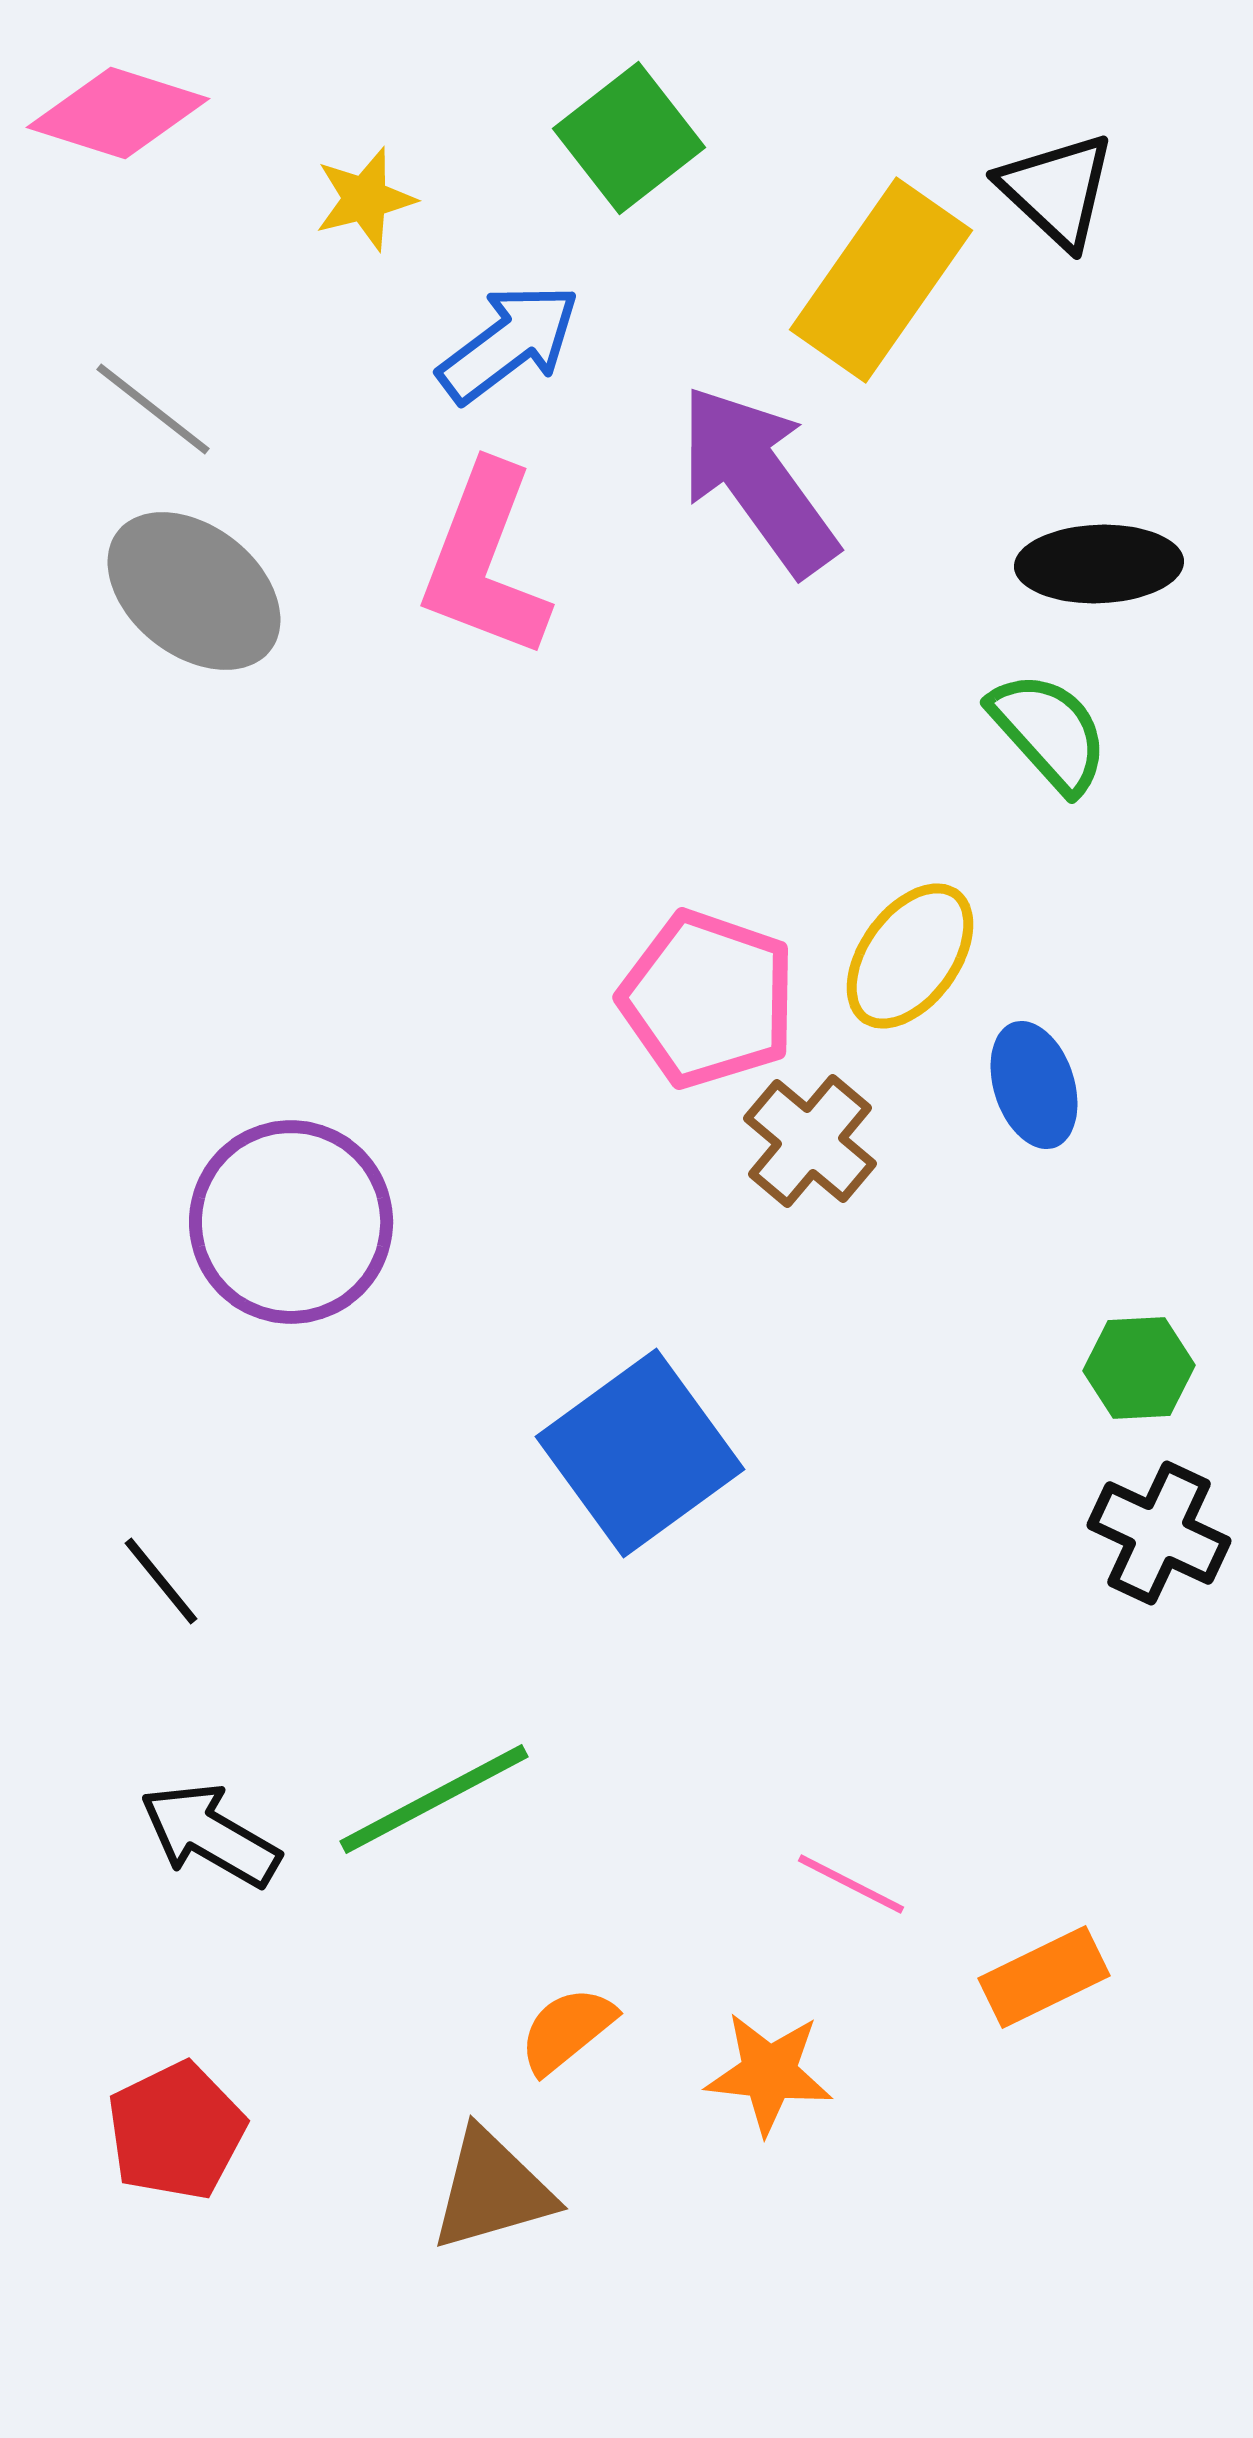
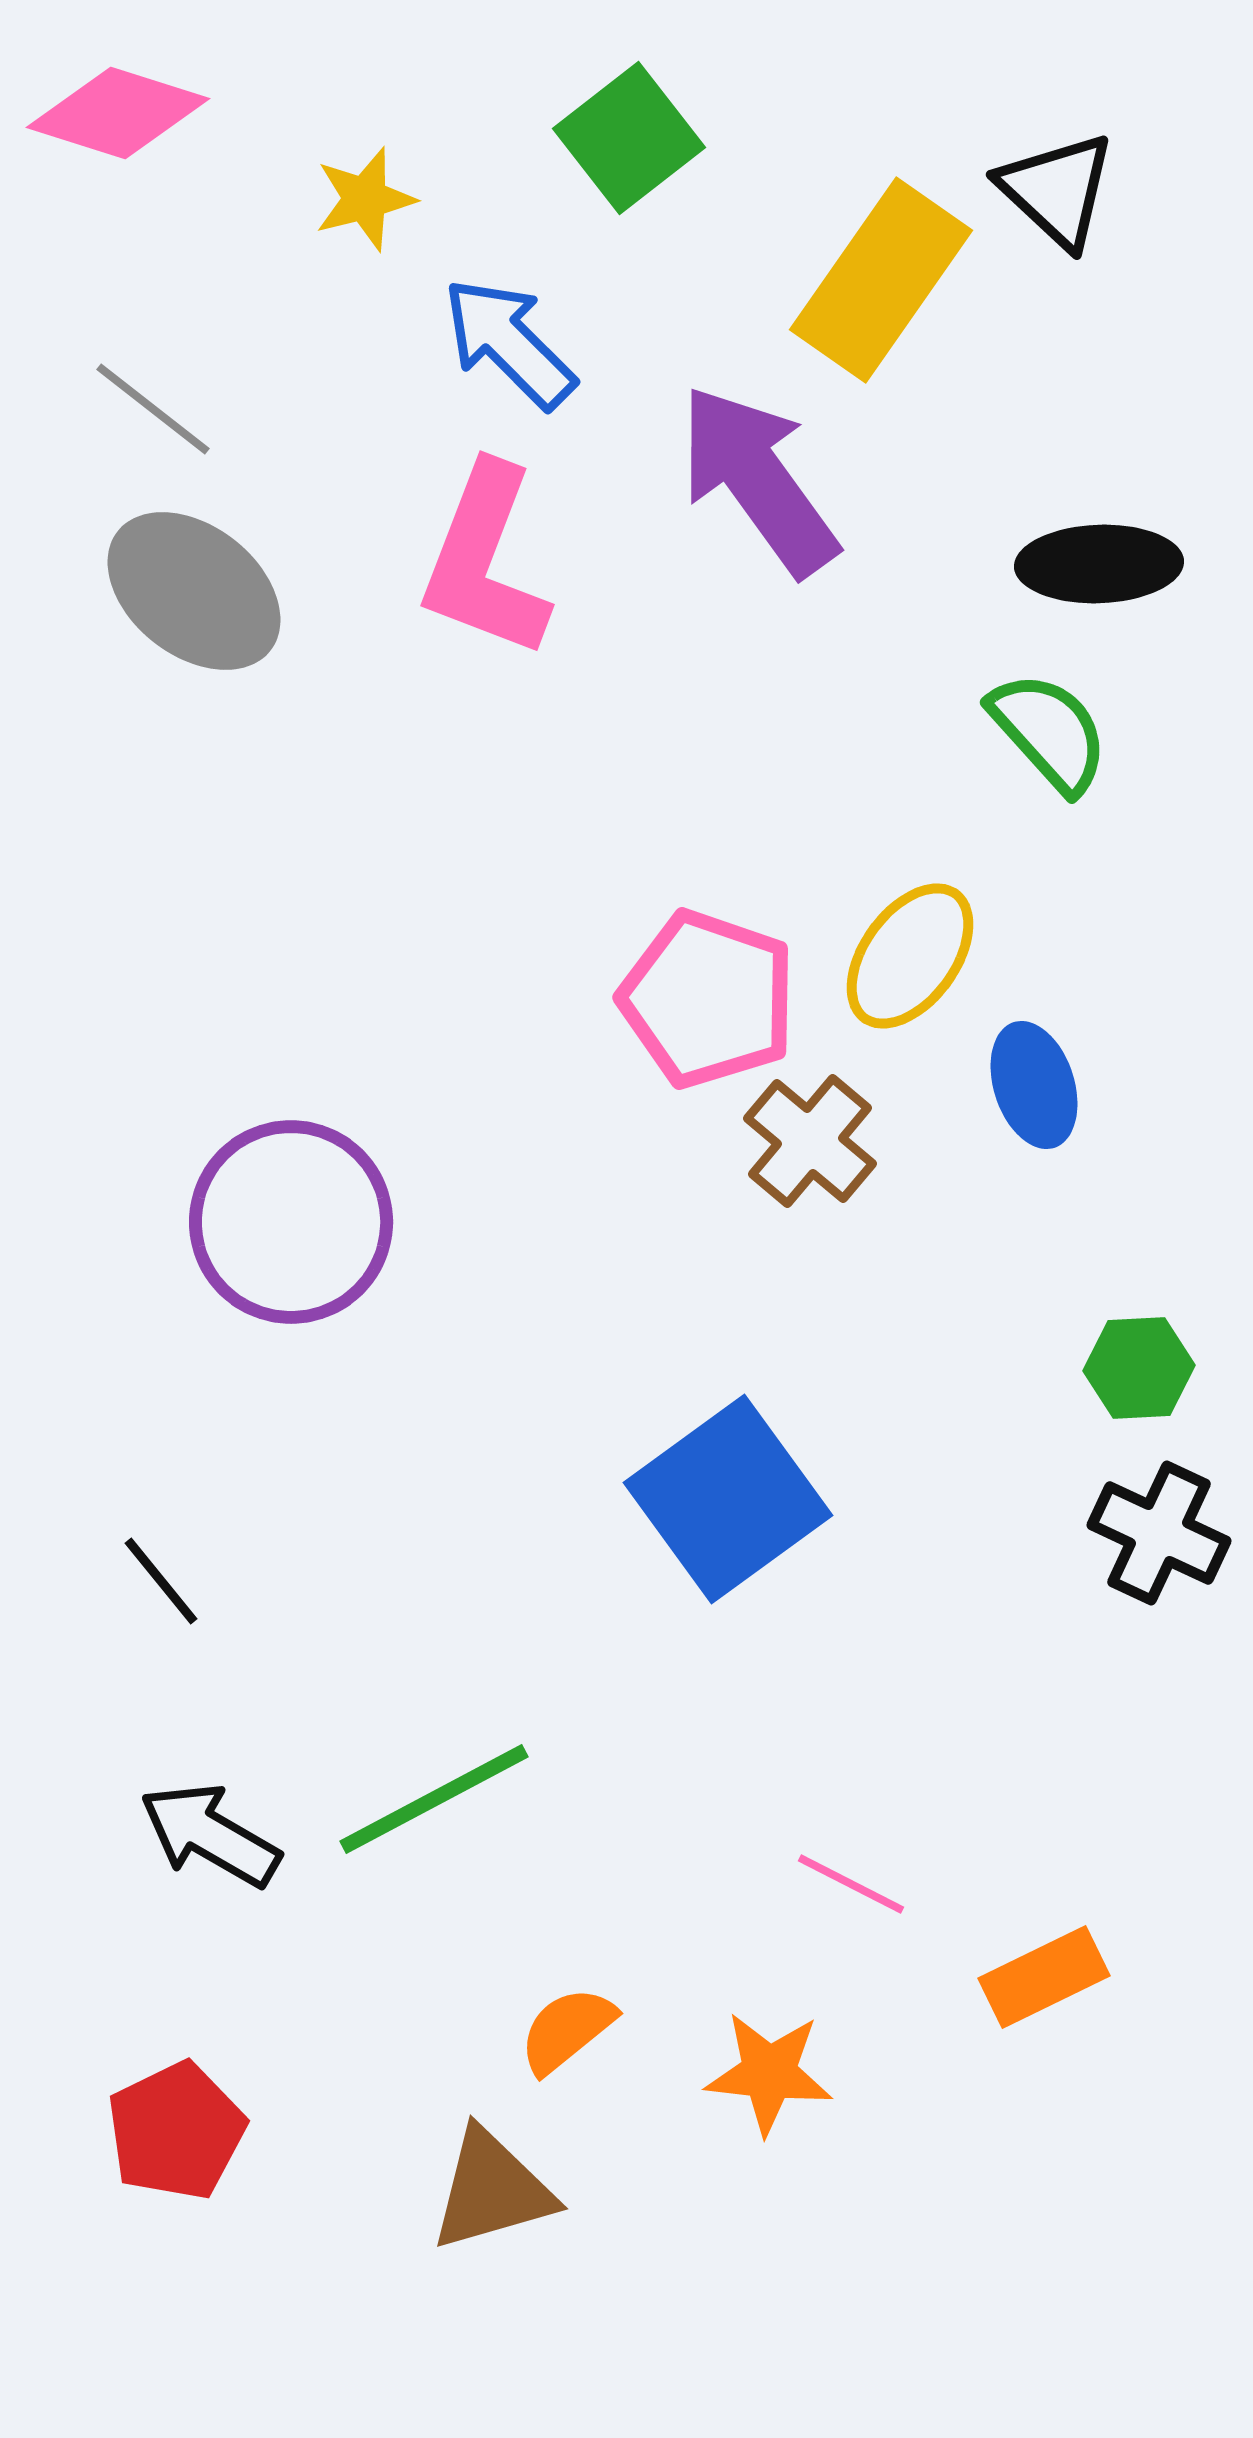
blue arrow: rotated 98 degrees counterclockwise
blue square: moved 88 px right, 46 px down
